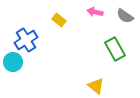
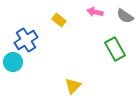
yellow triangle: moved 23 px left; rotated 36 degrees clockwise
